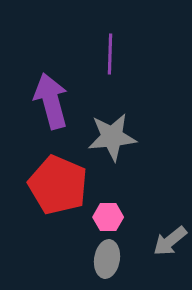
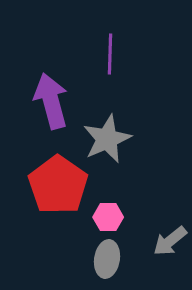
gray star: moved 5 px left, 2 px down; rotated 18 degrees counterclockwise
red pentagon: rotated 12 degrees clockwise
